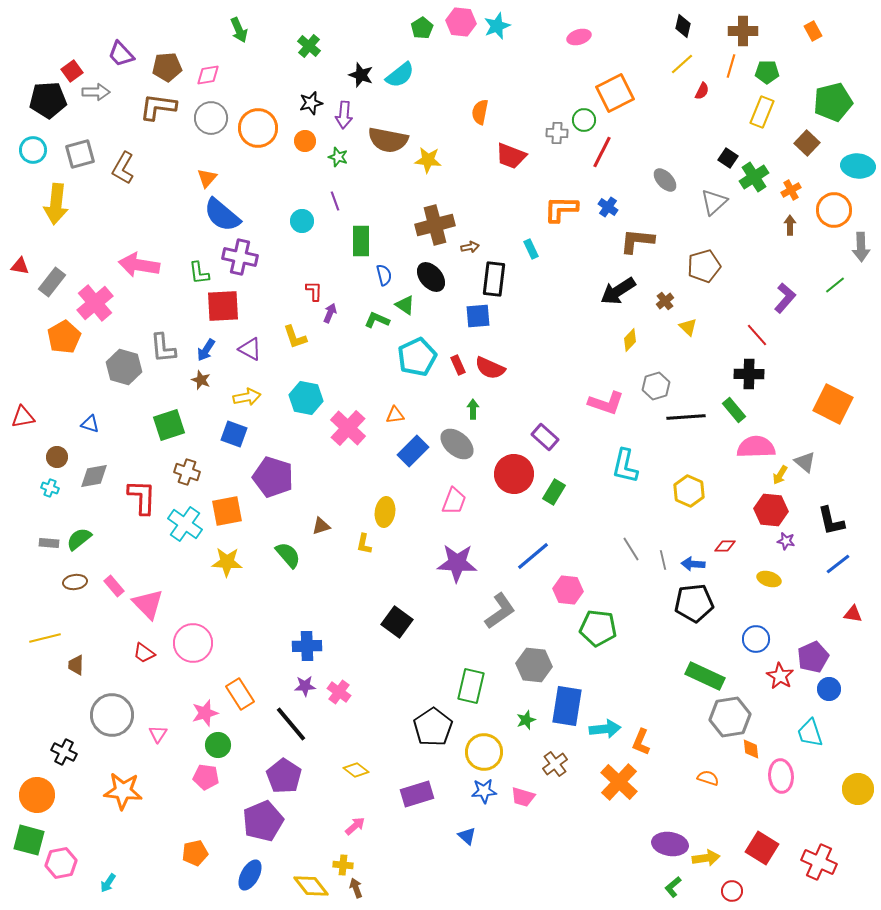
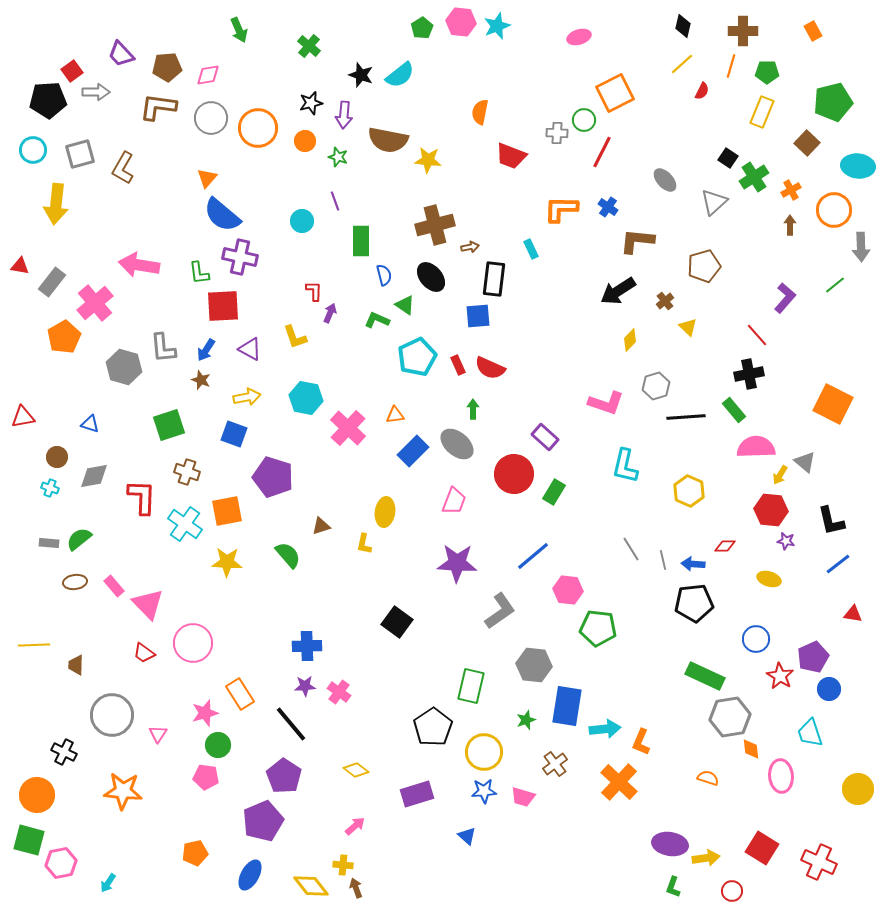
black cross at (749, 374): rotated 12 degrees counterclockwise
yellow line at (45, 638): moved 11 px left, 7 px down; rotated 12 degrees clockwise
green L-shape at (673, 887): rotated 30 degrees counterclockwise
